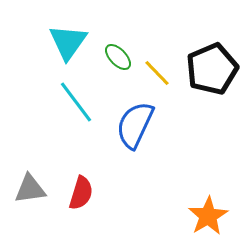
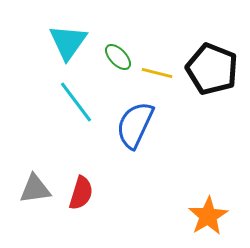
black pentagon: rotated 27 degrees counterclockwise
yellow line: rotated 32 degrees counterclockwise
gray triangle: moved 5 px right
